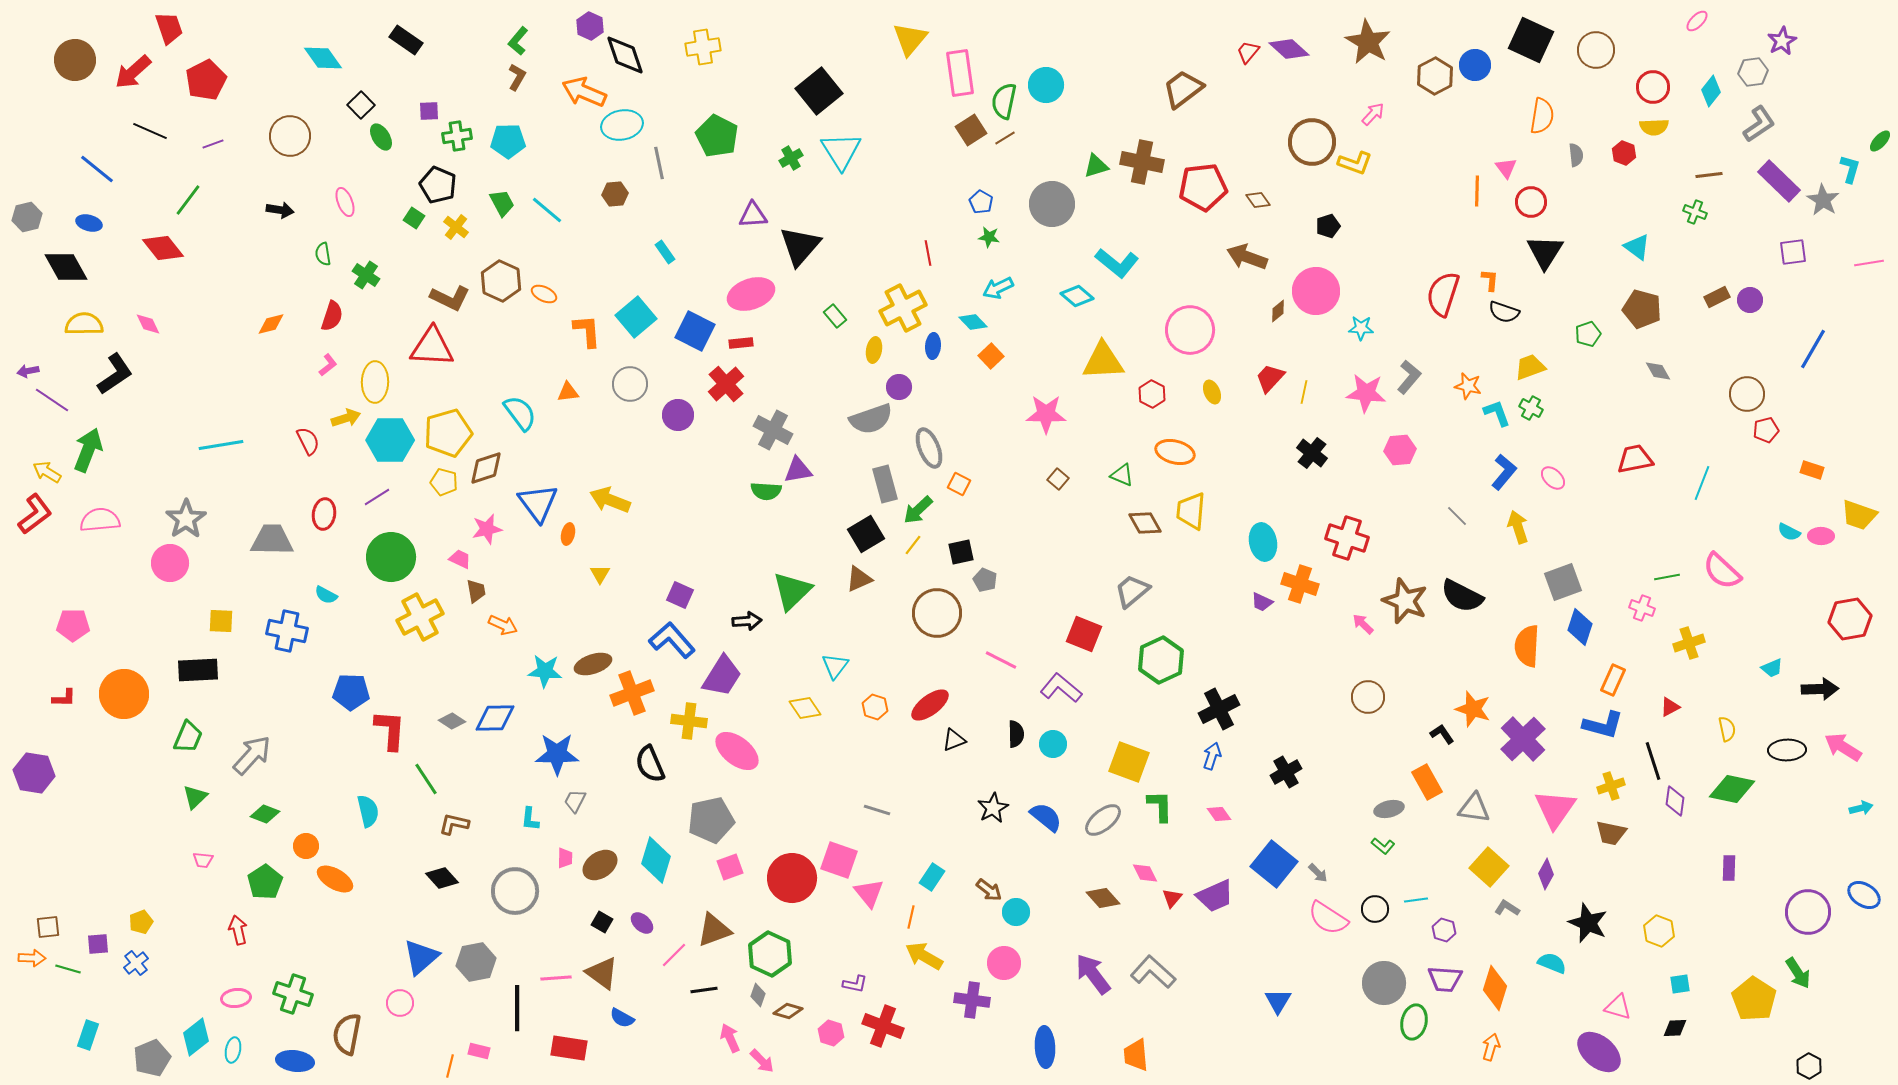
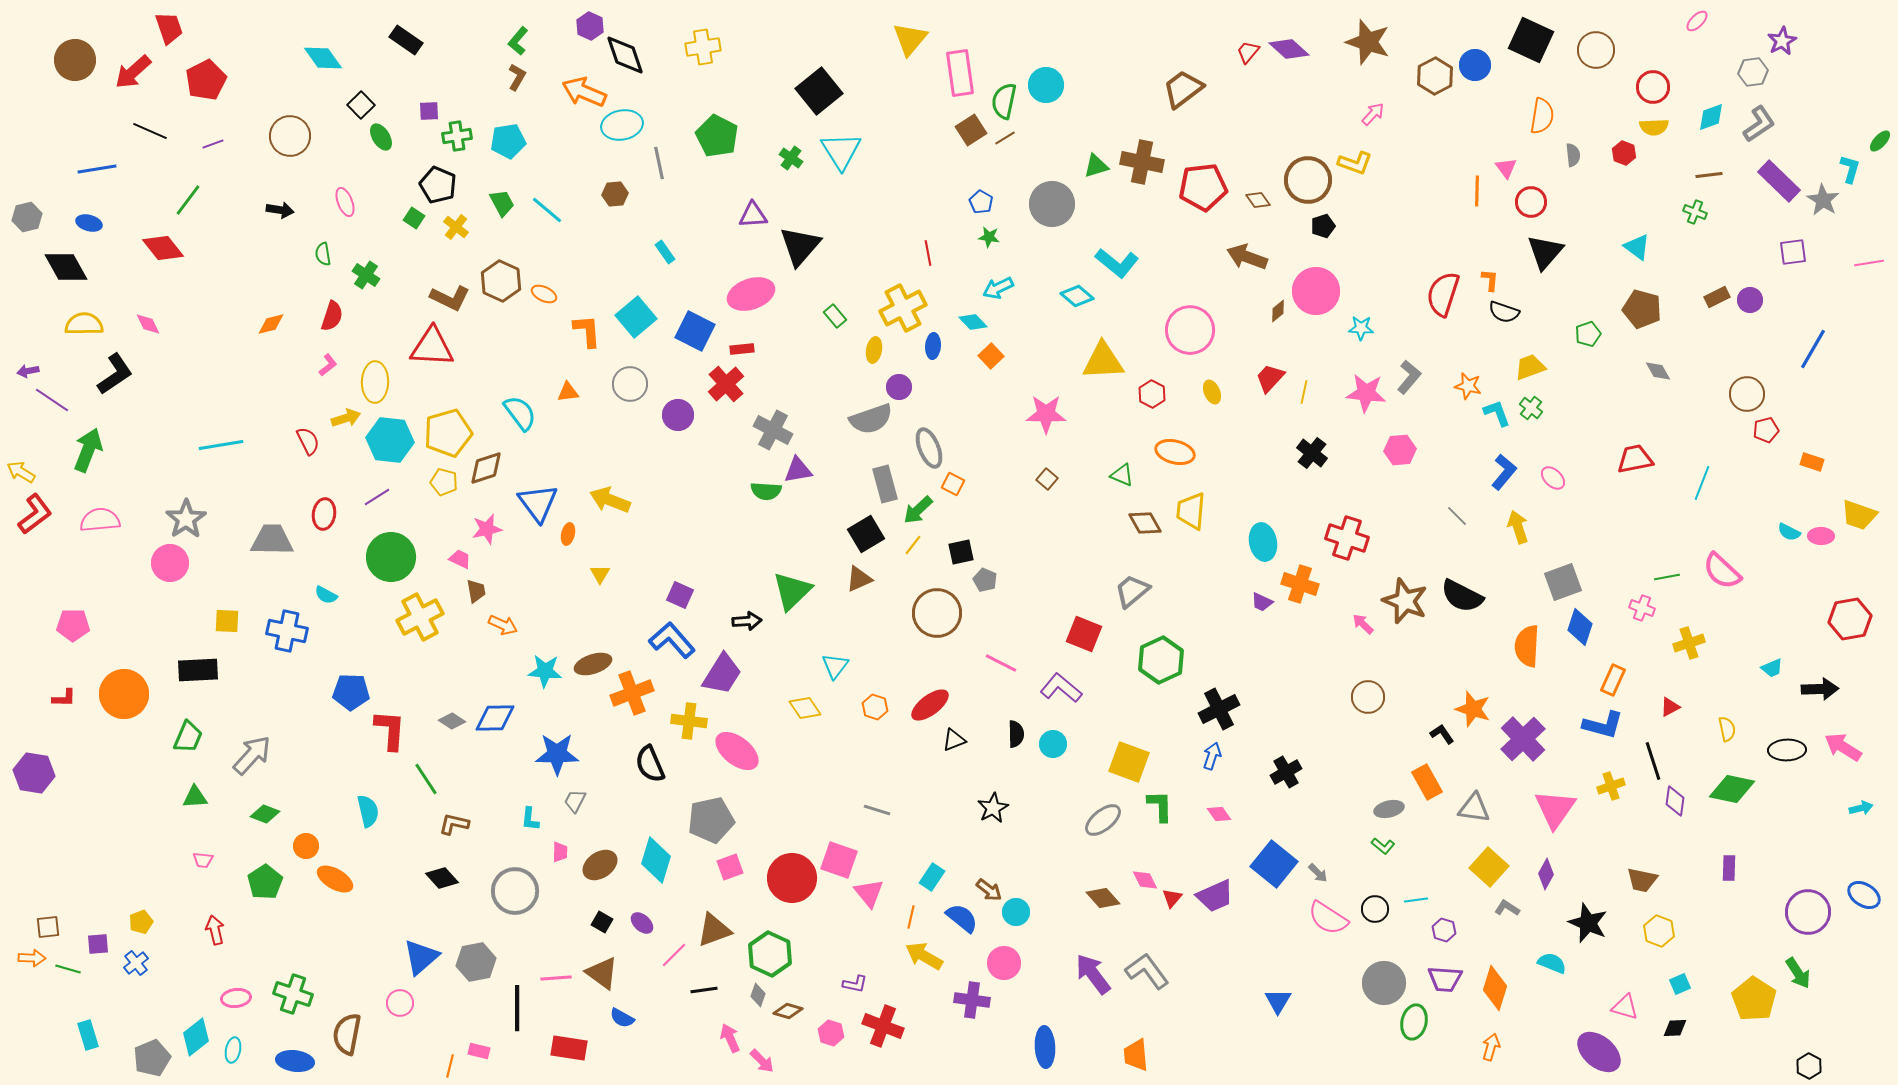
brown star at (1368, 42): rotated 12 degrees counterclockwise
cyan diamond at (1711, 91): moved 26 px down; rotated 32 degrees clockwise
cyan pentagon at (508, 141): rotated 8 degrees counterclockwise
brown circle at (1312, 142): moved 4 px left, 38 px down
gray semicircle at (1576, 155): moved 3 px left
green cross at (791, 158): rotated 25 degrees counterclockwise
blue line at (97, 169): rotated 48 degrees counterclockwise
black pentagon at (1328, 226): moved 5 px left
black triangle at (1545, 252): rotated 9 degrees clockwise
red rectangle at (741, 343): moved 1 px right, 6 px down
green cross at (1531, 408): rotated 10 degrees clockwise
cyan hexagon at (390, 440): rotated 6 degrees clockwise
orange rectangle at (1812, 470): moved 8 px up
yellow arrow at (47, 472): moved 26 px left
brown square at (1058, 479): moved 11 px left
orange square at (959, 484): moved 6 px left
yellow square at (221, 621): moved 6 px right
pink line at (1001, 660): moved 3 px down
purple trapezoid at (722, 676): moved 2 px up
green triangle at (195, 797): rotated 40 degrees clockwise
blue semicircle at (1046, 817): moved 84 px left, 101 px down
brown trapezoid at (1611, 833): moved 31 px right, 47 px down
pink trapezoid at (565, 858): moved 5 px left, 6 px up
pink diamond at (1145, 873): moved 7 px down
red arrow at (238, 930): moved 23 px left
gray L-shape at (1153, 972): moved 6 px left, 1 px up; rotated 12 degrees clockwise
cyan square at (1680, 984): rotated 15 degrees counterclockwise
pink triangle at (1618, 1007): moved 7 px right
cyan rectangle at (88, 1035): rotated 36 degrees counterclockwise
